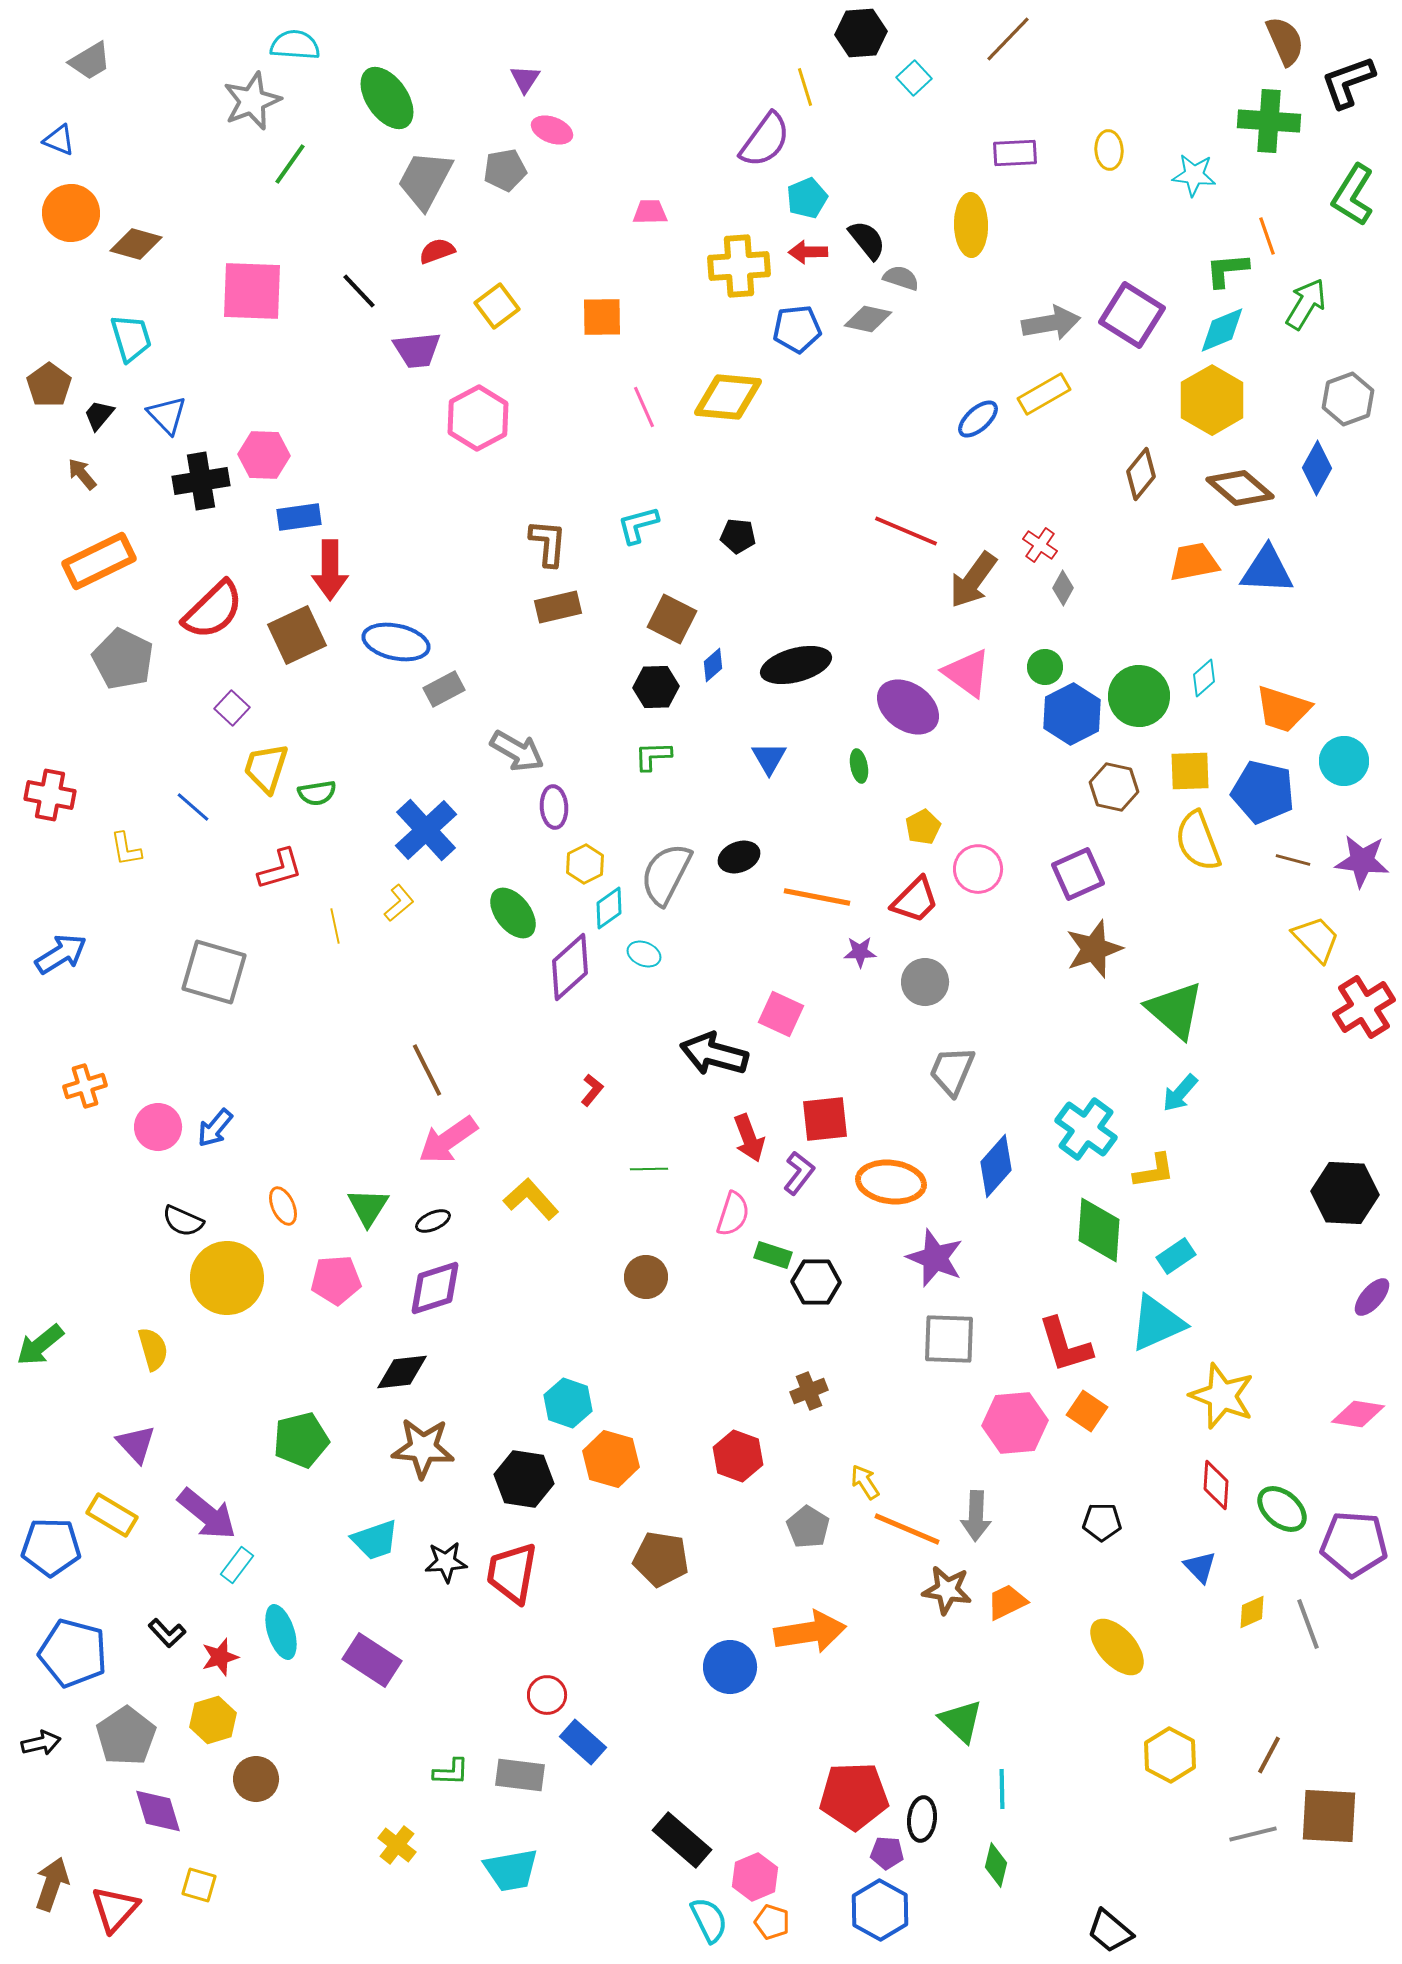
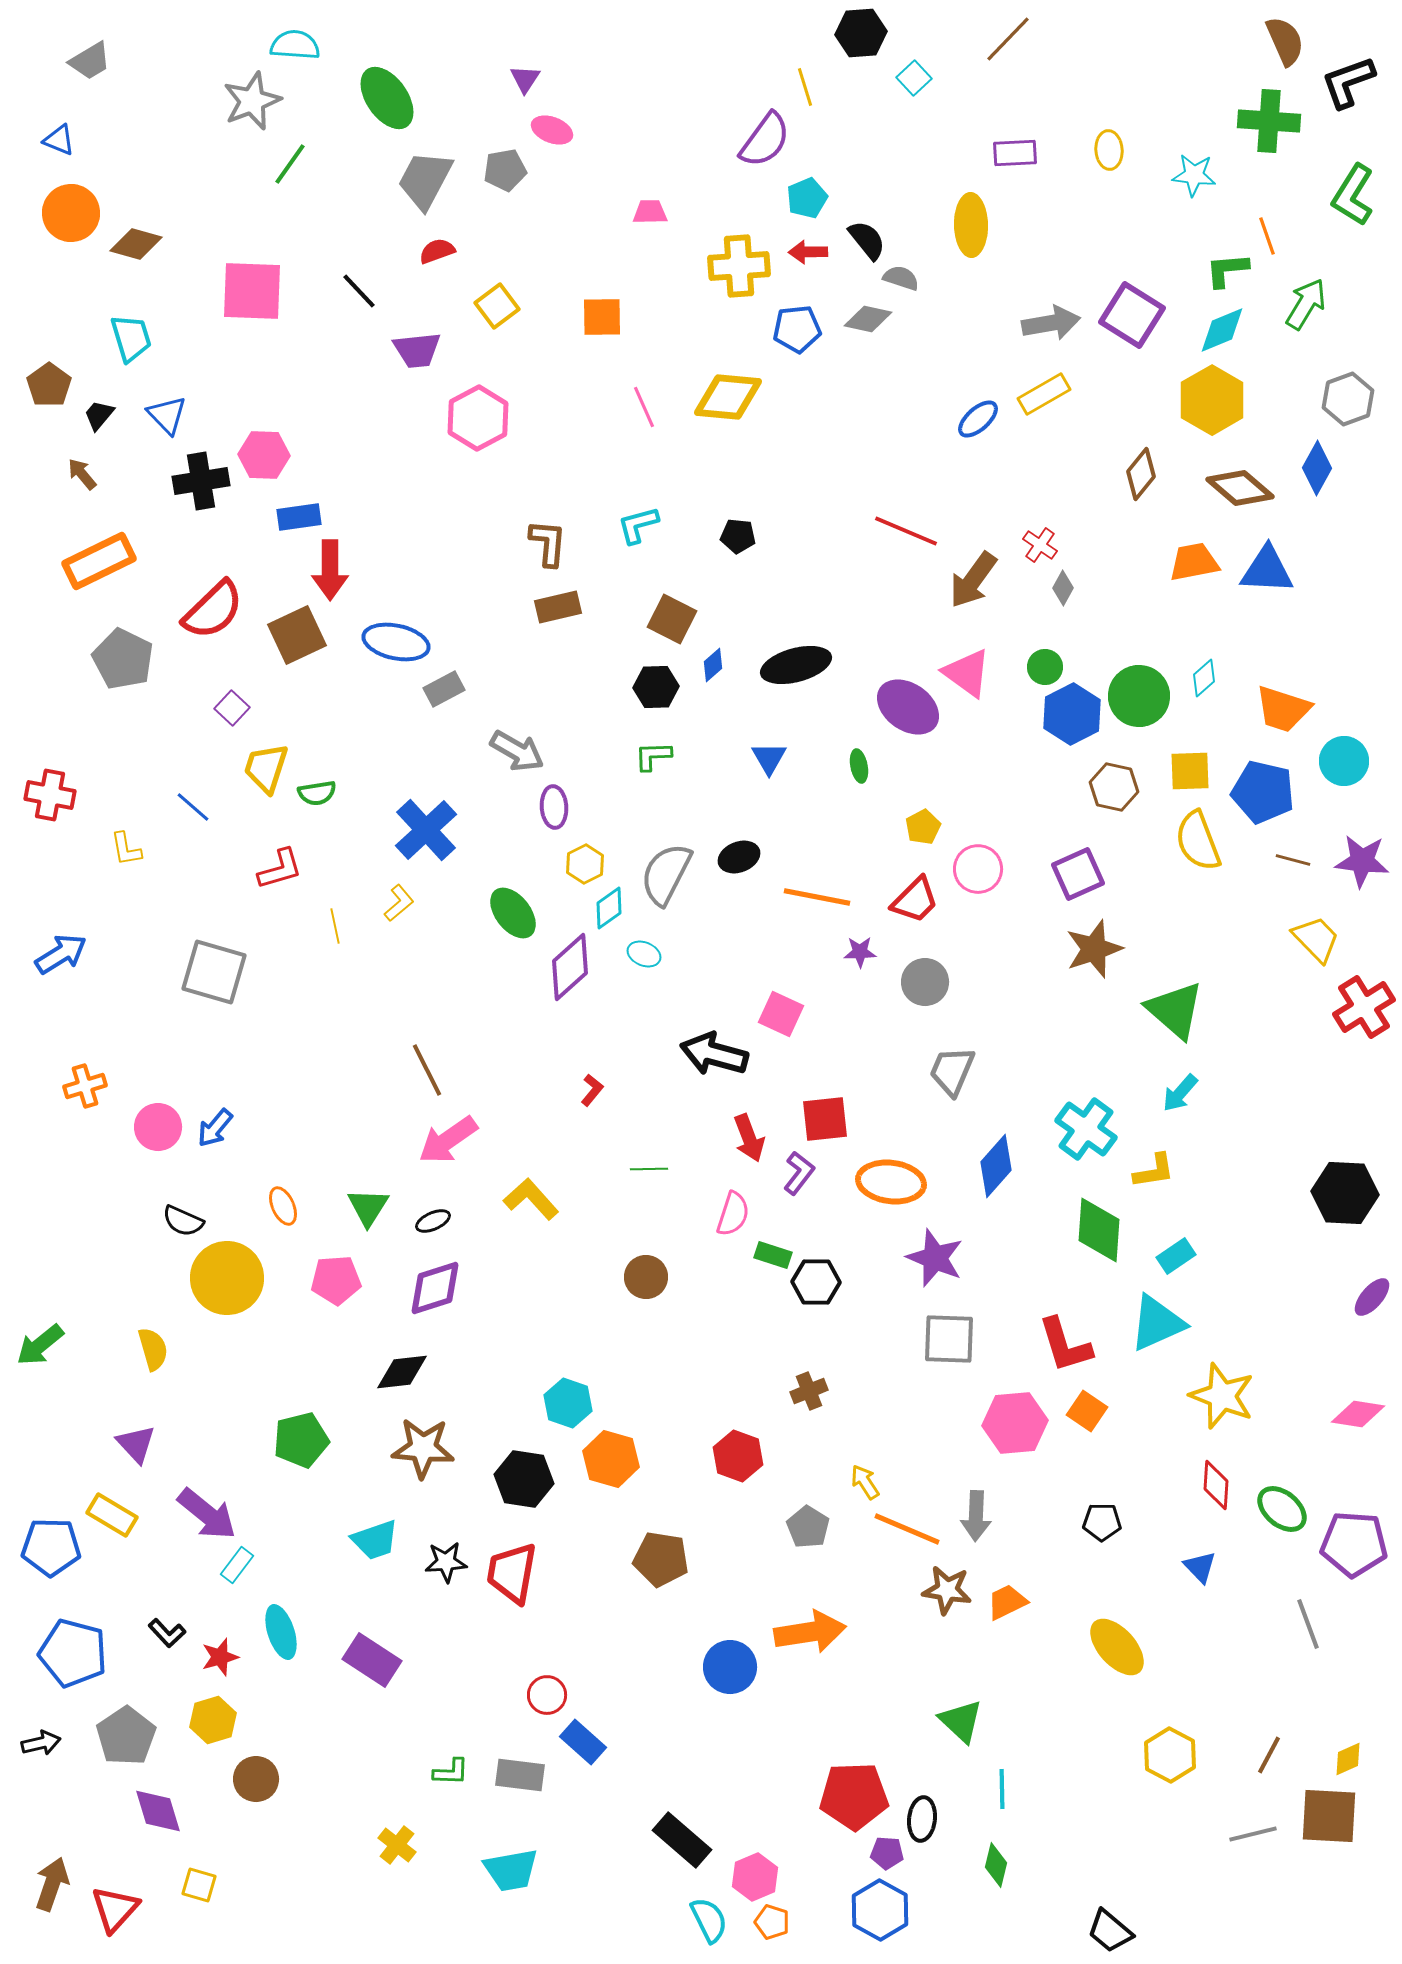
yellow diamond at (1252, 1612): moved 96 px right, 147 px down
